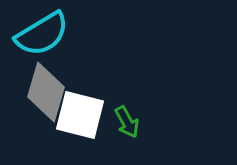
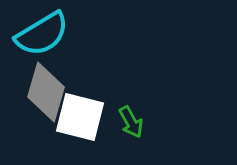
white square: moved 2 px down
green arrow: moved 4 px right
